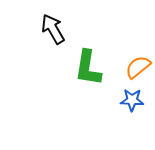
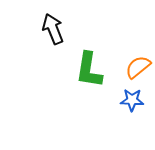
black arrow: rotated 8 degrees clockwise
green L-shape: moved 1 px right, 2 px down
